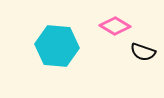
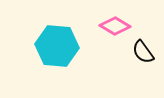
black semicircle: rotated 35 degrees clockwise
